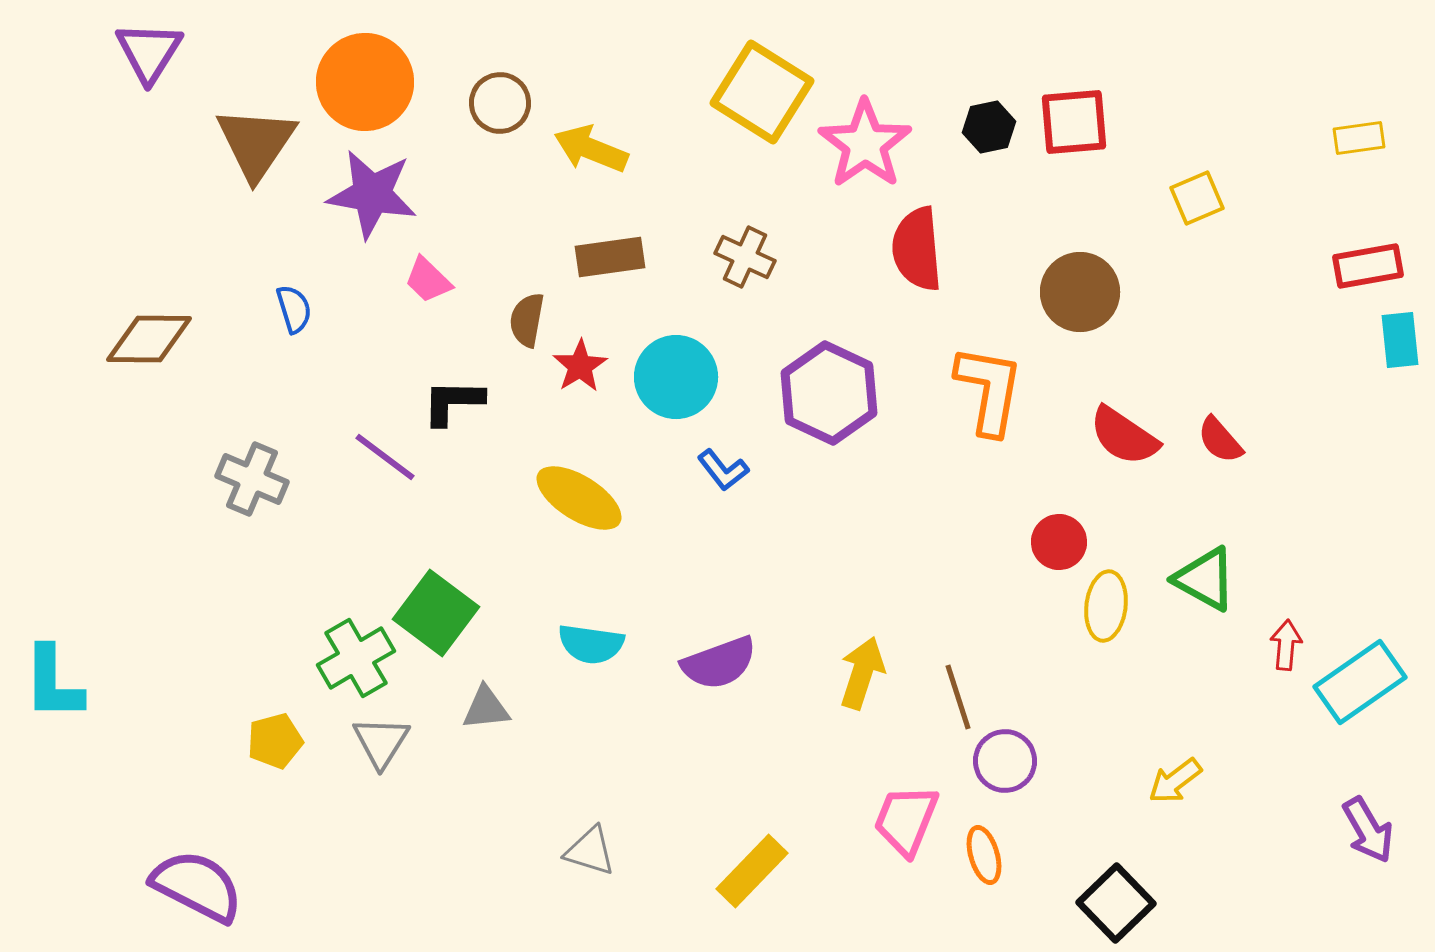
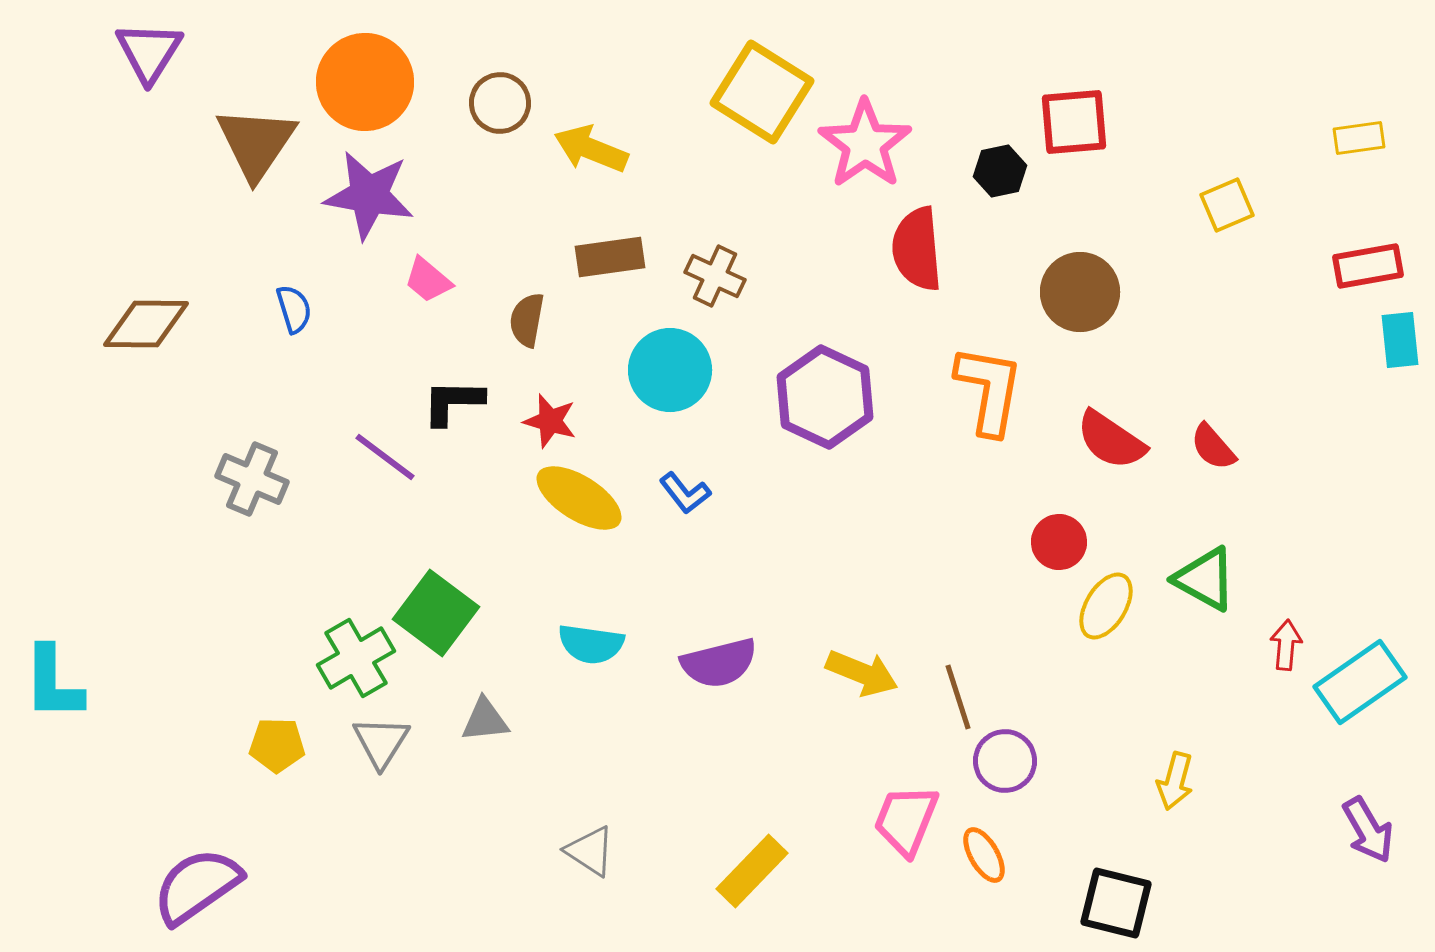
black hexagon at (989, 127): moved 11 px right, 44 px down
purple star at (372, 194): moved 3 px left, 1 px down
yellow square at (1197, 198): moved 30 px right, 7 px down
brown cross at (745, 257): moved 30 px left, 19 px down
pink trapezoid at (428, 280): rotated 4 degrees counterclockwise
brown diamond at (149, 339): moved 3 px left, 15 px up
red star at (580, 366): moved 30 px left, 55 px down; rotated 24 degrees counterclockwise
cyan circle at (676, 377): moved 6 px left, 7 px up
purple hexagon at (829, 393): moved 4 px left, 4 px down
red semicircle at (1124, 436): moved 13 px left, 4 px down
red semicircle at (1220, 440): moved 7 px left, 7 px down
blue L-shape at (723, 470): moved 38 px left, 23 px down
yellow ellipse at (1106, 606): rotated 24 degrees clockwise
purple semicircle at (719, 663): rotated 6 degrees clockwise
yellow arrow at (862, 673): rotated 94 degrees clockwise
gray triangle at (486, 708): moved 1 px left, 12 px down
yellow pentagon at (275, 741): moved 2 px right, 4 px down; rotated 16 degrees clockwise
yellow arrow at (1175, 781): rotated 38 degrees counterclockwise
gray triangle at (590, 851): rotated 16 degrees clockwise
orange ellipse at (984, 855): rotated 14 degrees counterclockwise
purple semicircle at (197, 886): rotated 62 degrees counterclockwise
black square at (1116, 903): rotated 32 degrees counterclockwise
